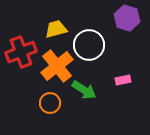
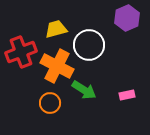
purple hexagon: rotated 20 degrees clockwise
orange cross: rotated 24 degrees counterclockwise
pink rectangle: moved 4 px right, 15 px down
